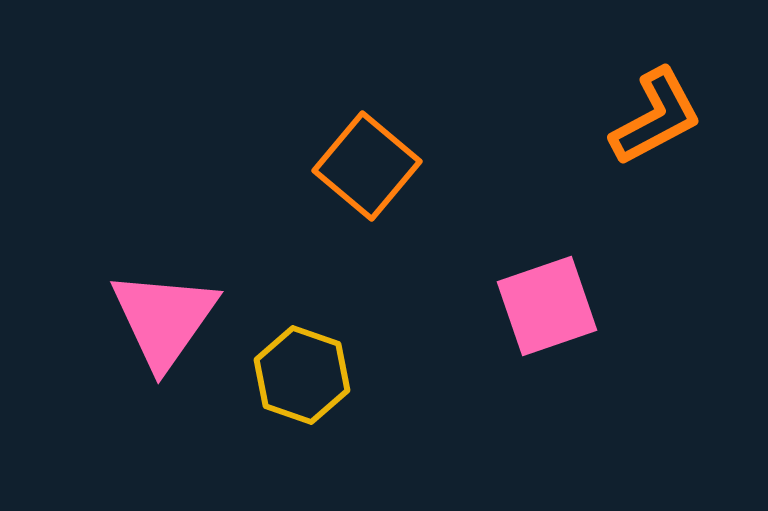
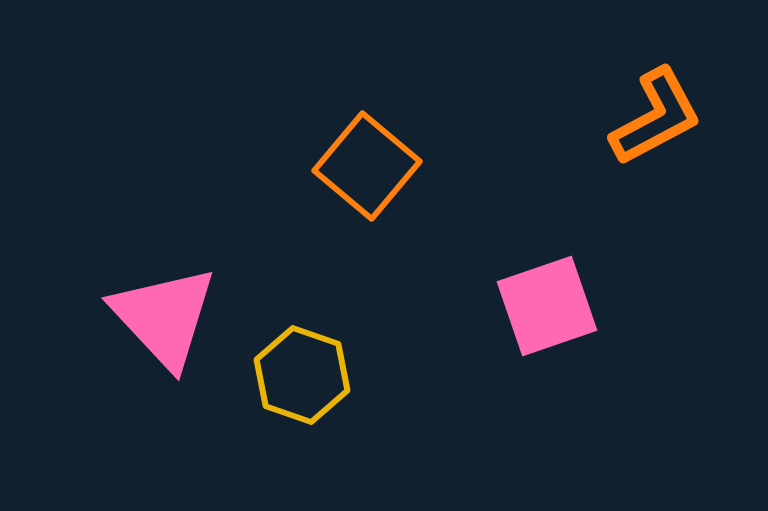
pink triangle: moved 2 px up; rotated 18 degrees counterclockwise
